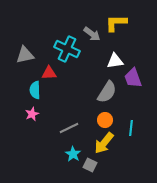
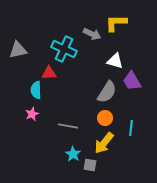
gray arrow: rotated 12 degrees counterclockwise
cyan cross: moved 3 px left
gray triangle: moved 7 px left, 5 px up
white triangle: rotated 24 degrees clockwise
purple trapezoid: moved 1 px left, 3 px down; rotated 10 degrees counterclockwise
cyan semicircle: moved 1 px right
orange circle: moved 2 px up
gray line: moved 1 px left, 2 px up; rotated 36 degrees clockwise
gray square: rotated 16 degrees counterclockwise
